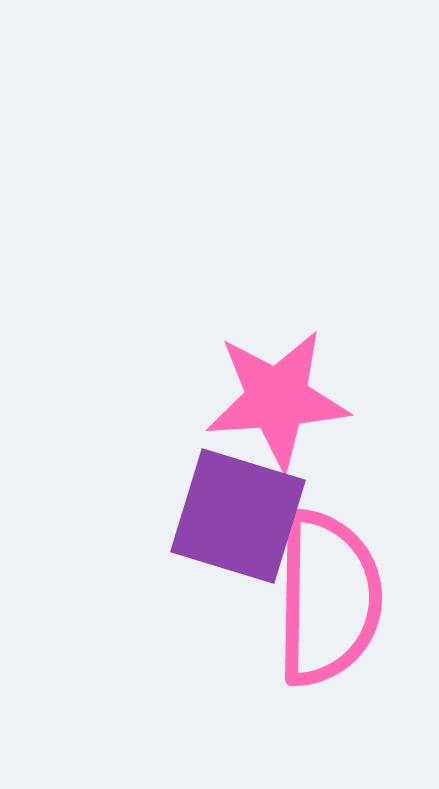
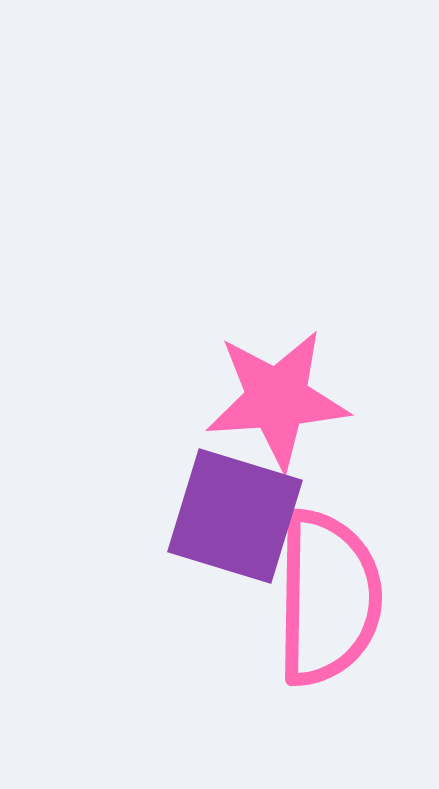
purple square: moved 3 px left
